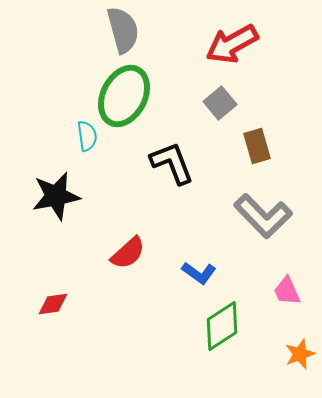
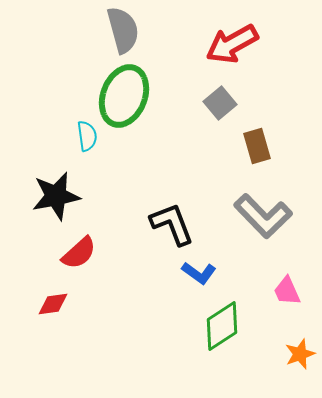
green ellipse: rotated 6 degrees counterclockwise
black L-shape: moved 61 px down
red semicircle: moved 49 px left
